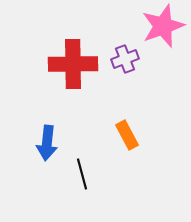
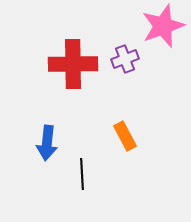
orange rectangle: moved 2 px left, 1 px down
black line: rotated 12 degrees clockwise
